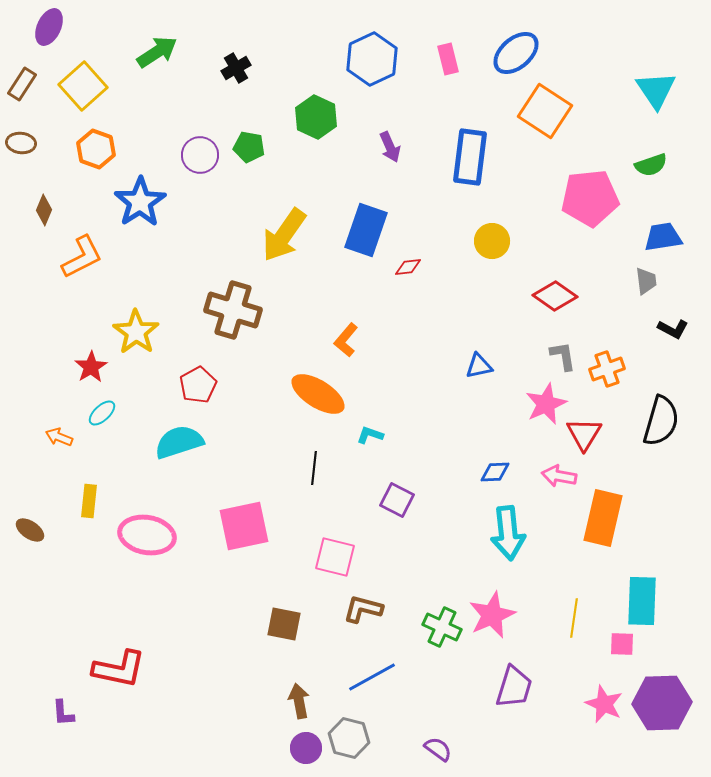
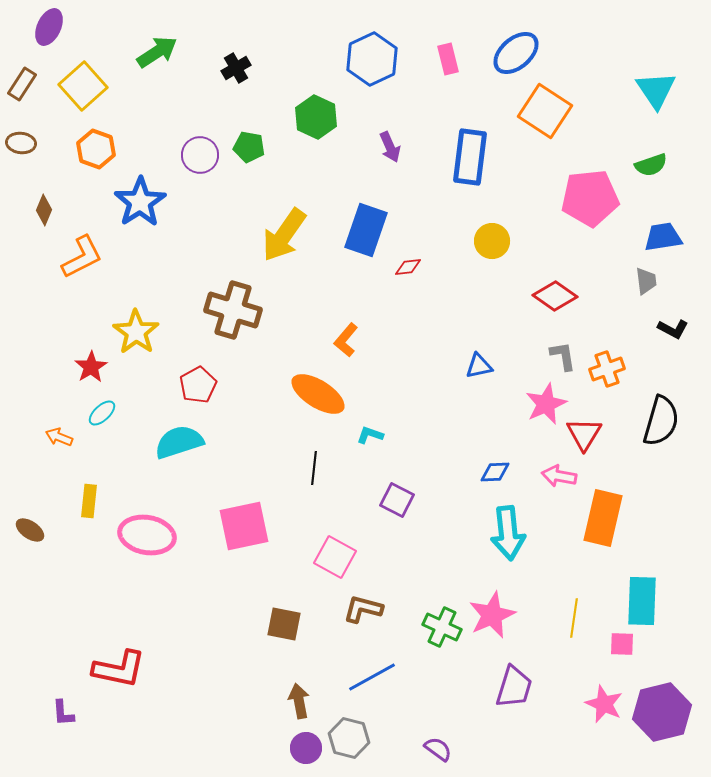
pink square at (335, 557): rotated 15 degrees clockwise
purple hexagon at (662, 703): moved 9 px down; rotated 12 degrees counterclockwise
